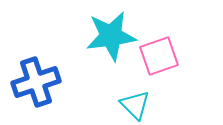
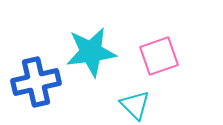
cyan star: moved 20 px left, 16 px down
blue cross: rotated 6 degrees clockwise
